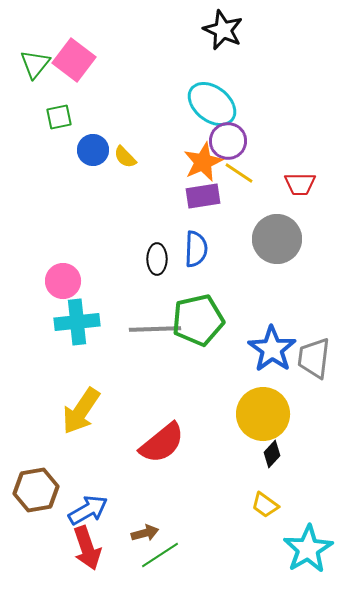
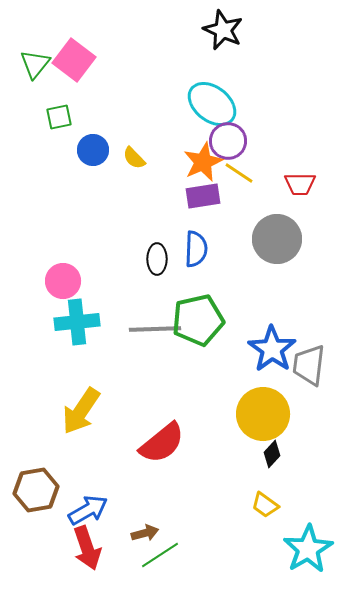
yellow semicircle: moved 9 px right, 1 px down
gray trapezoid: moved 5 px left, 7 px down
